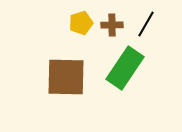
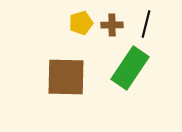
black line: rotated 16 degrees counterclockwise
green rectangle: moved 5 px right
